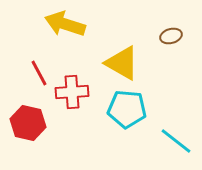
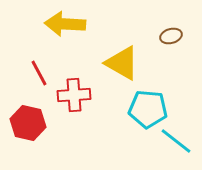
yellow arrow: rotated 15 degrees counterclockwise
red cross: moved 2 px right, 3 px down
cyan pentagon: moved 21 px right
